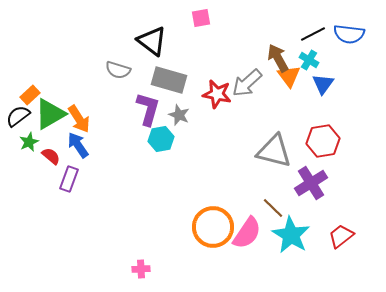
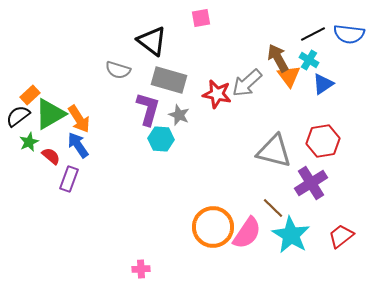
blue triangle: rotated 20 degrees clockwise
cyan hexagon: rotated 15 degrees clockwise
